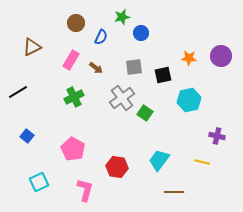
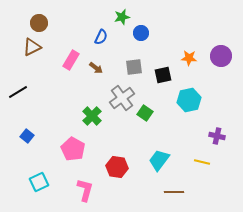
brown circle: moved 37 px left
green cross: moved 18 px right, 19 px down; rotated 18 degrees counterclockwise
